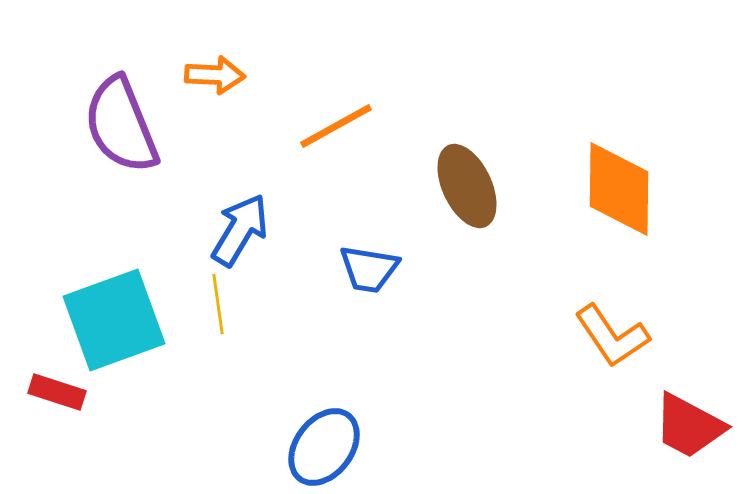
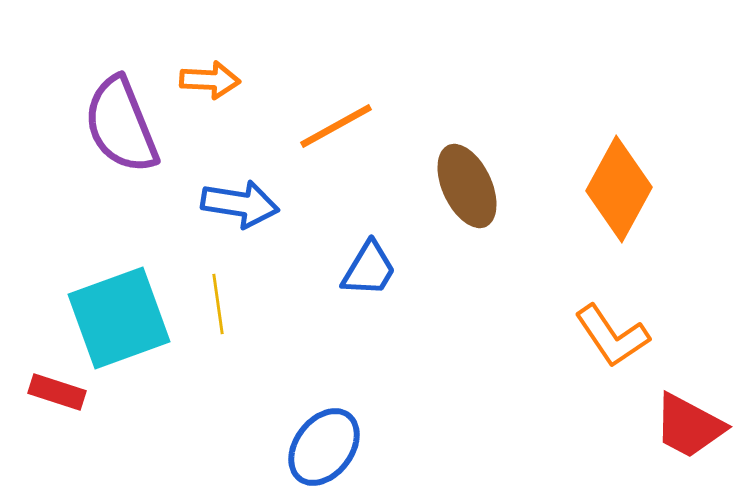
orange arrow: moved 5 px left, 5 px down
orange diamond: rotated 28 degrees clockwise
blue arrow: moved 26 px up; rotated 68 degrees clockwise
blue trapezoid: rotated 68 degrees counterclockwise
cyan square: moved 5 px right, 2 px up
